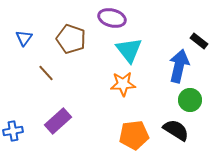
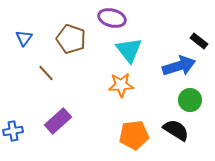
blue arrow: rotated 60 degrees clockwise
orange star: moved 2 px left, 1 px down
